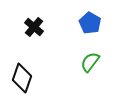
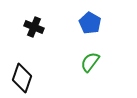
black cross: rotated 18 degrees counterclockwise
